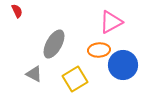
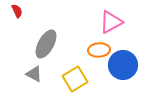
gray ellipse: moved 8 px left
